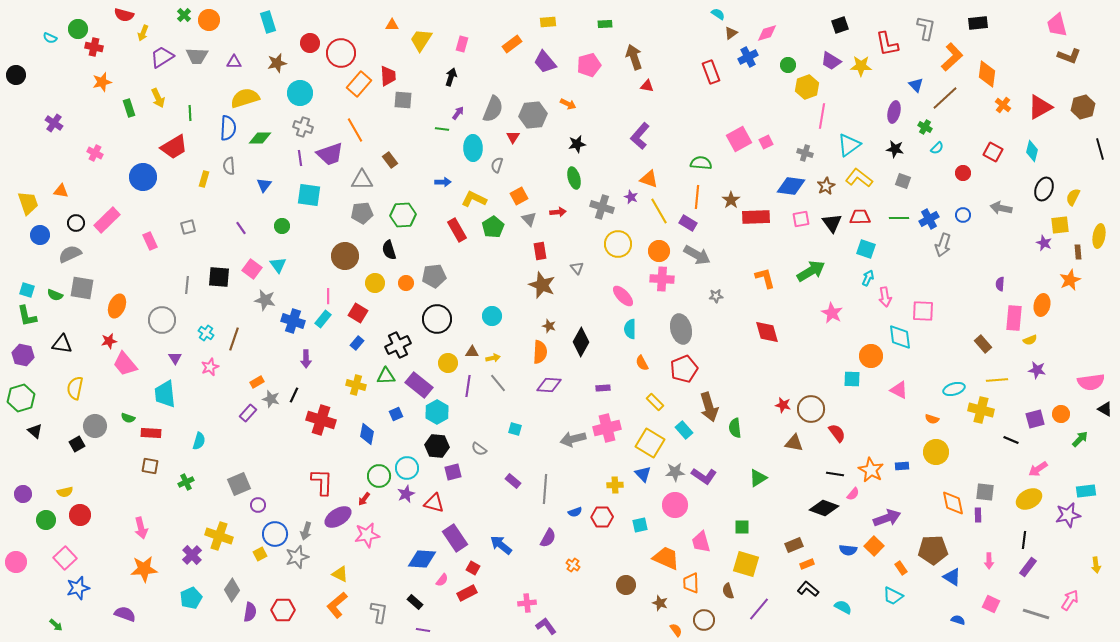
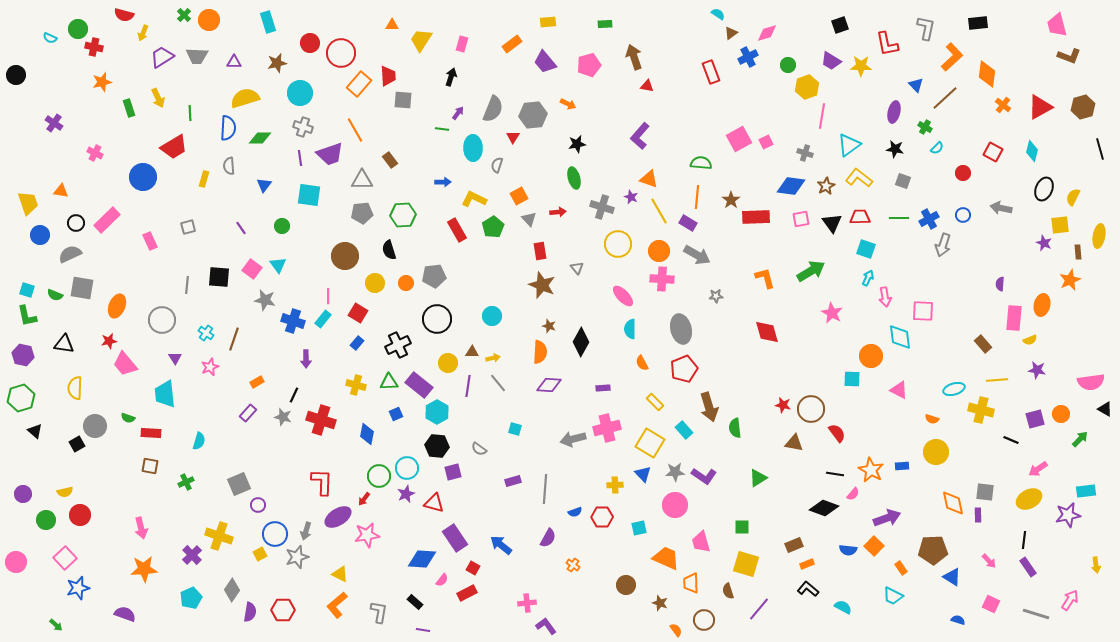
black triangle at (62, 344): moved 2 px right
green triangle at (386, 376): moved 3 px right, 6 px down
yellow semicircle at (75, 388): rotated 10 degrees counterclockwise
gray star at (271, 399): moved 12 px right, 18 px down
purple rectangle at (513, 481): rotated 56 degrees counterclockwise
cyan square at (640, 525): moved 1 px left, 3 px down
pink arrow at (989, 561): rotated 42 degrees counterclockwise
purple rectangle at (1028, 567): rotated 72 degrees counterclockwise
